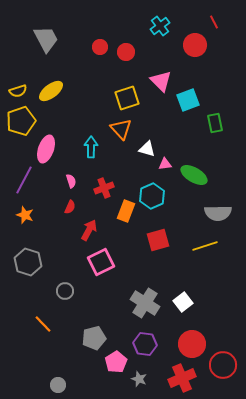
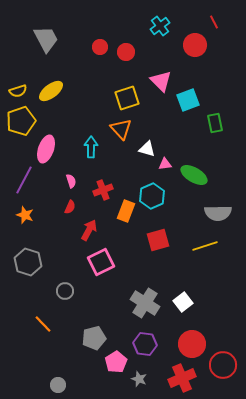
red cross at (104, 188): moved 1 px left, 2 px down
